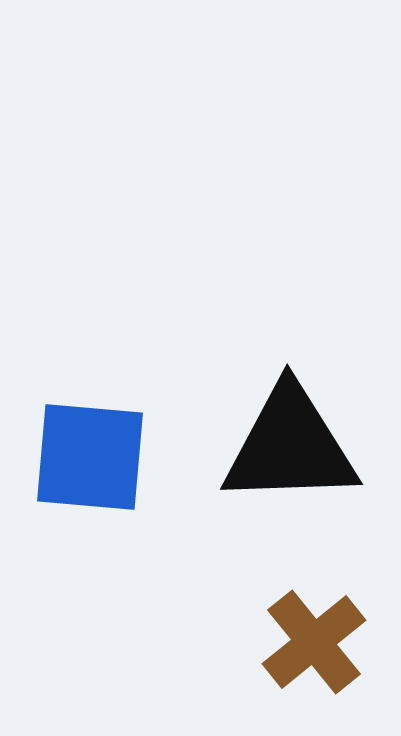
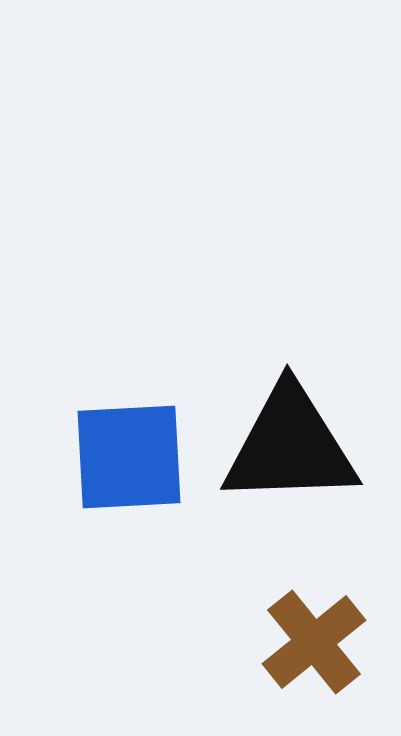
blue square: moved 39 px right; rotated 8 degrees counterclockwise
